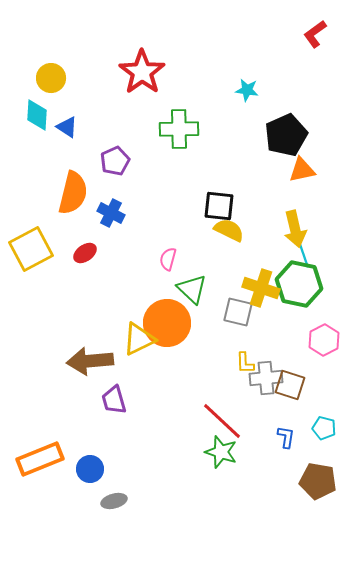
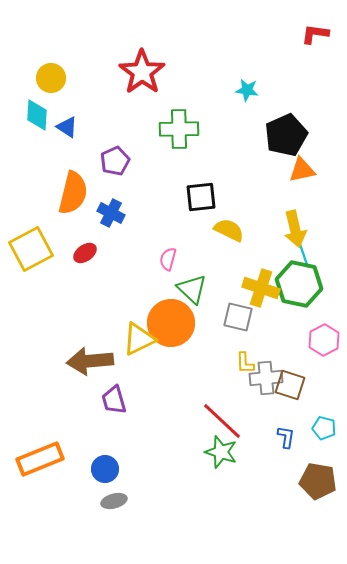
red L-shape: rotated 44 degrees clockwise
black square: moved 18 px left, 9 px up; rotated 12 degrees counterclockwise
gray square: moved 5 px down
orange circle: moved 4 px right
blue circle: moved 15 px right
